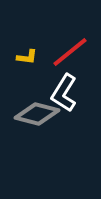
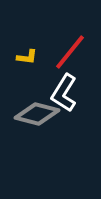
red line: rotated 12 degrees counterclockwise
